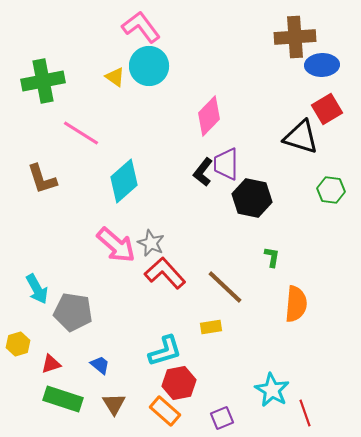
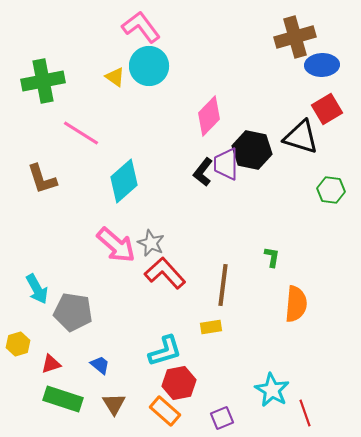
brown cross: rotated 12 degrees counterclockwise
black hexagon: moved 48 px up
brown line: moved 2 px left, 2 px up; rotated 54 degrees clockwise
